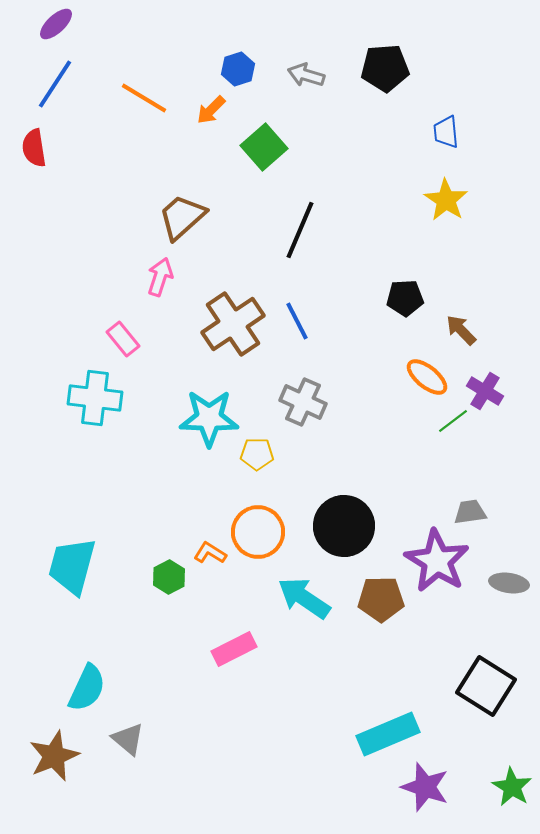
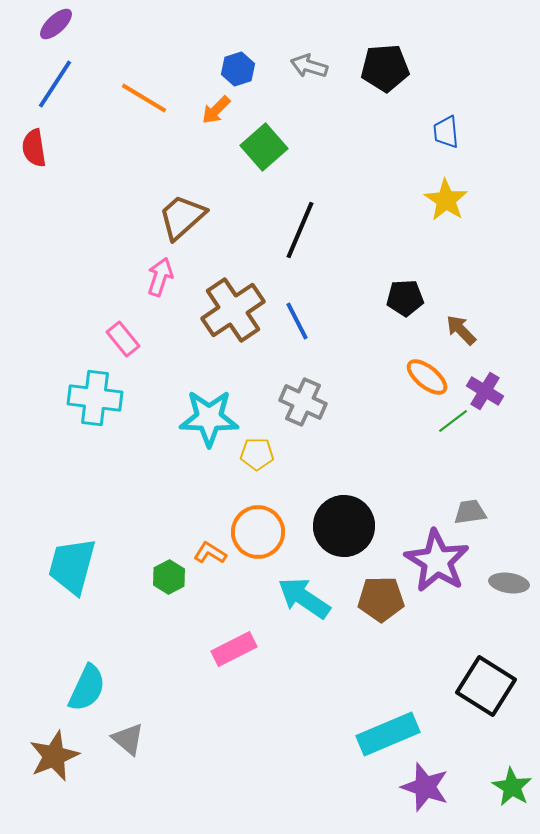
gray arrow at (306, 75): moved 3 px right, 9 px up
orange arrow at (211, 110): moved 5 px right
brown cross at (233, 324): moved 14 px up
